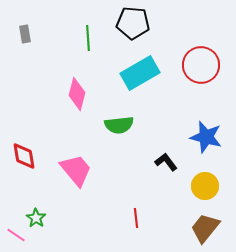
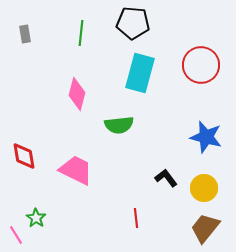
green line: moved 7 px left, 5 px up; rotated 10 degrees clockwise
cyan rectangle: rotated 45 degrees counterclockwise
black L-shape: moved 16 px down
pink trapezoid: rotated 24 degrees counterclockwise
yellow circle: moved 1 px left, 2 px down
pink line: rotated 24 degrees clockwise
